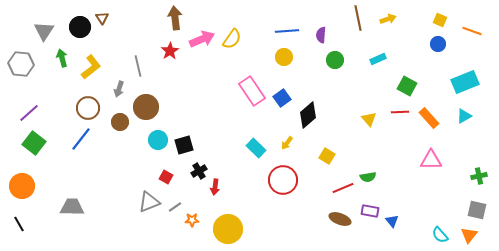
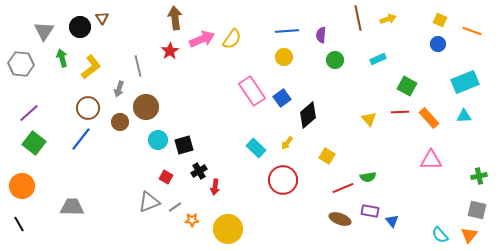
cyan triangle at (464, 116): rotated 28 degrees clockwise
